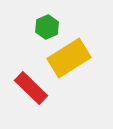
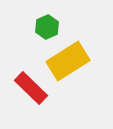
yellow rectangle: moved 1 px left, 3 px down
